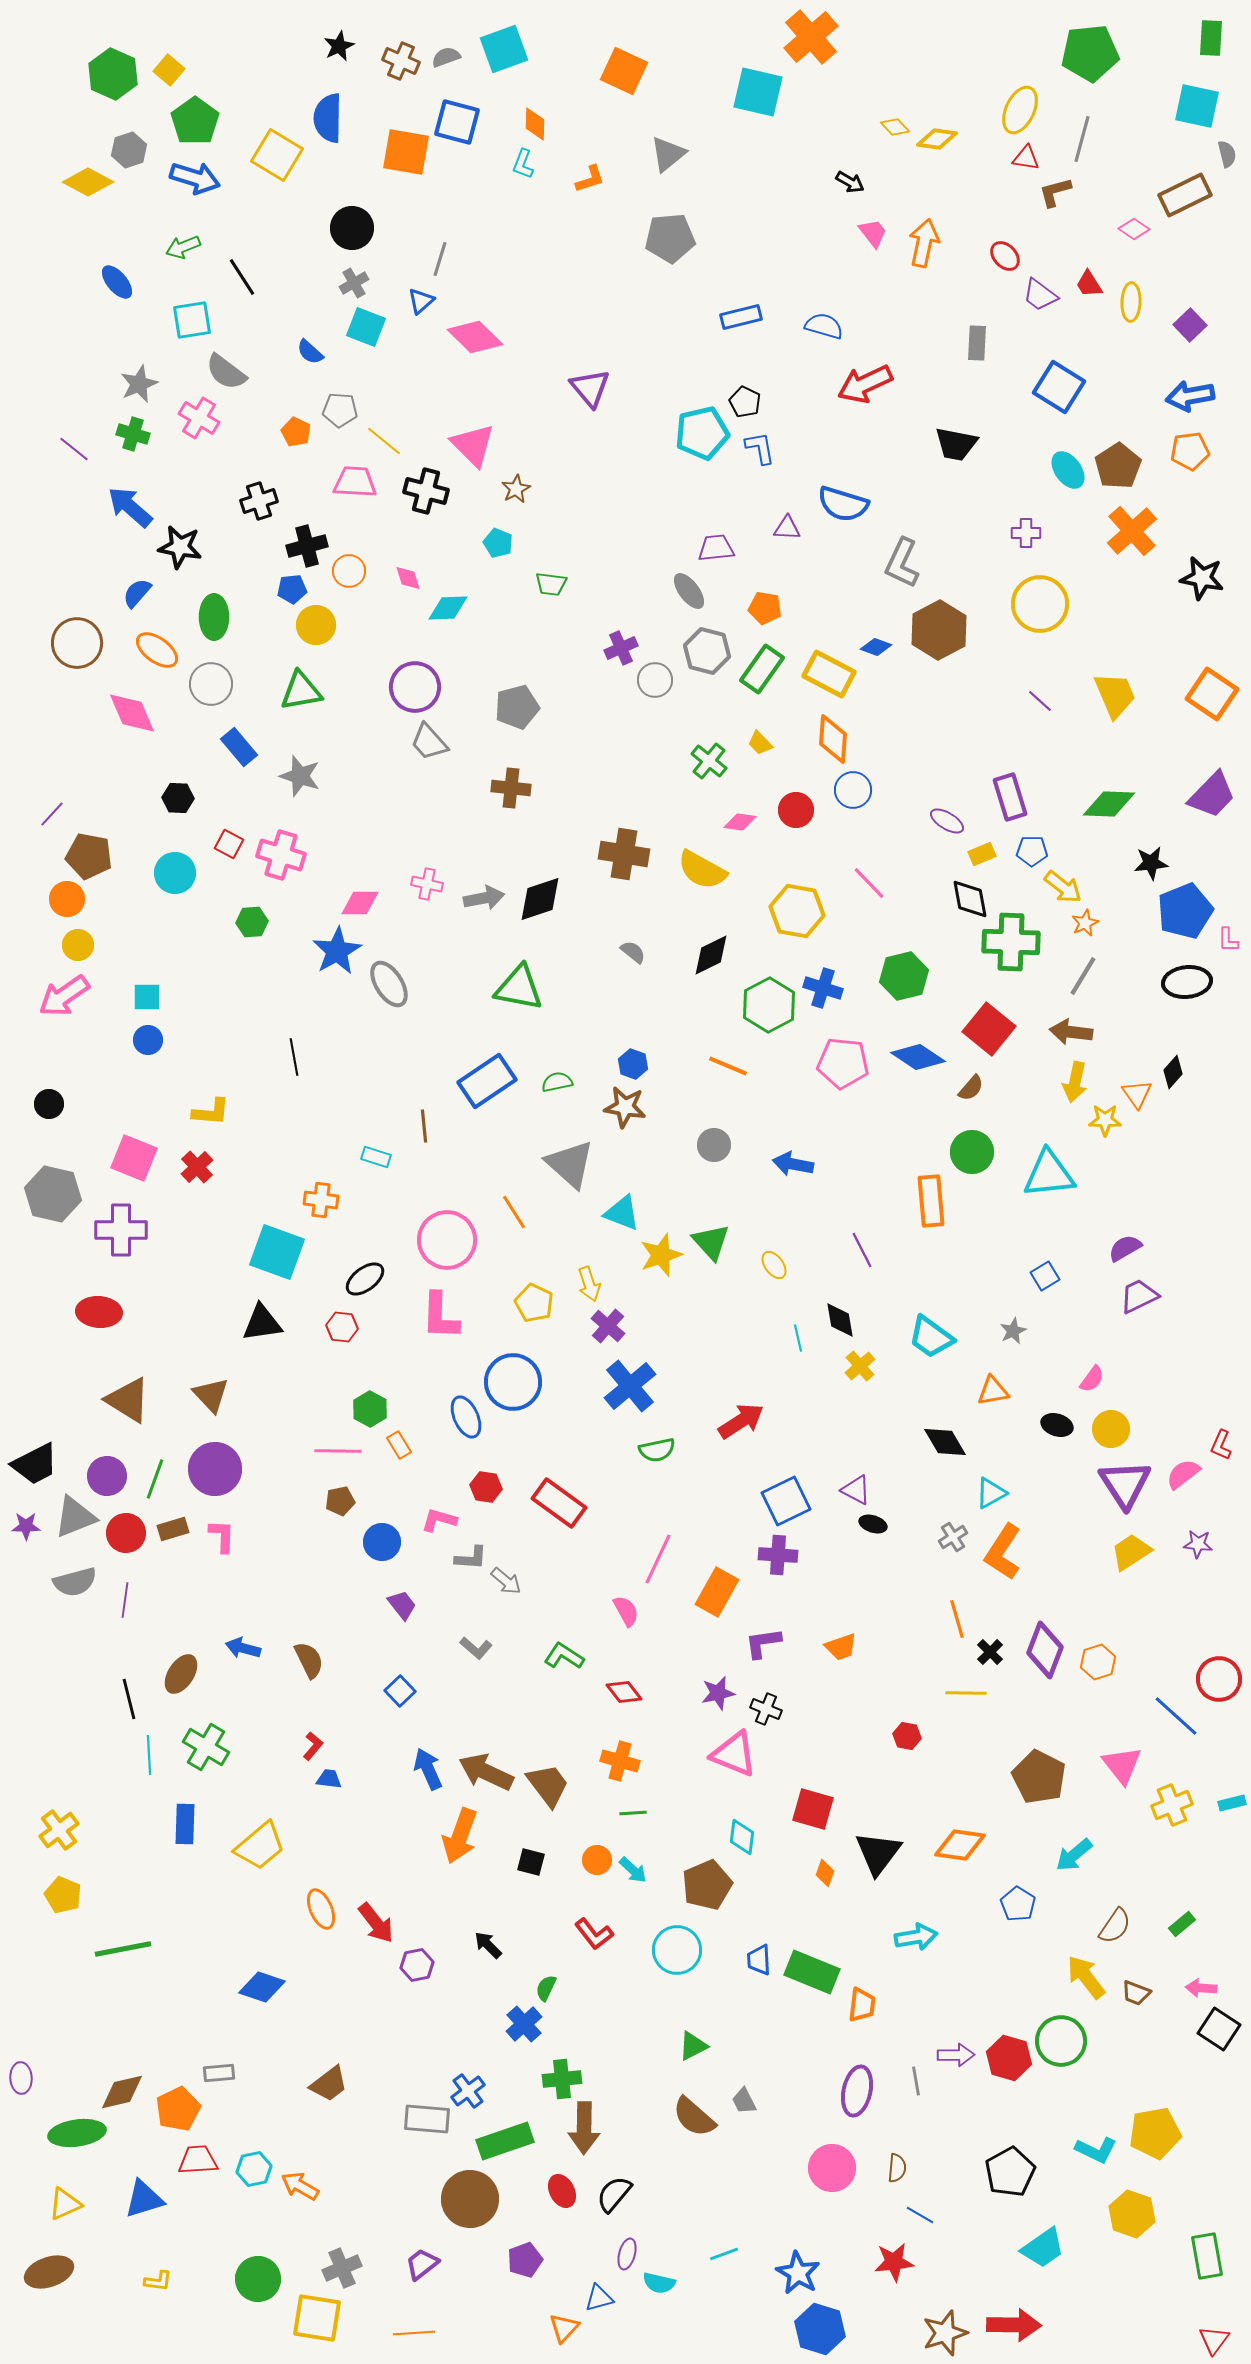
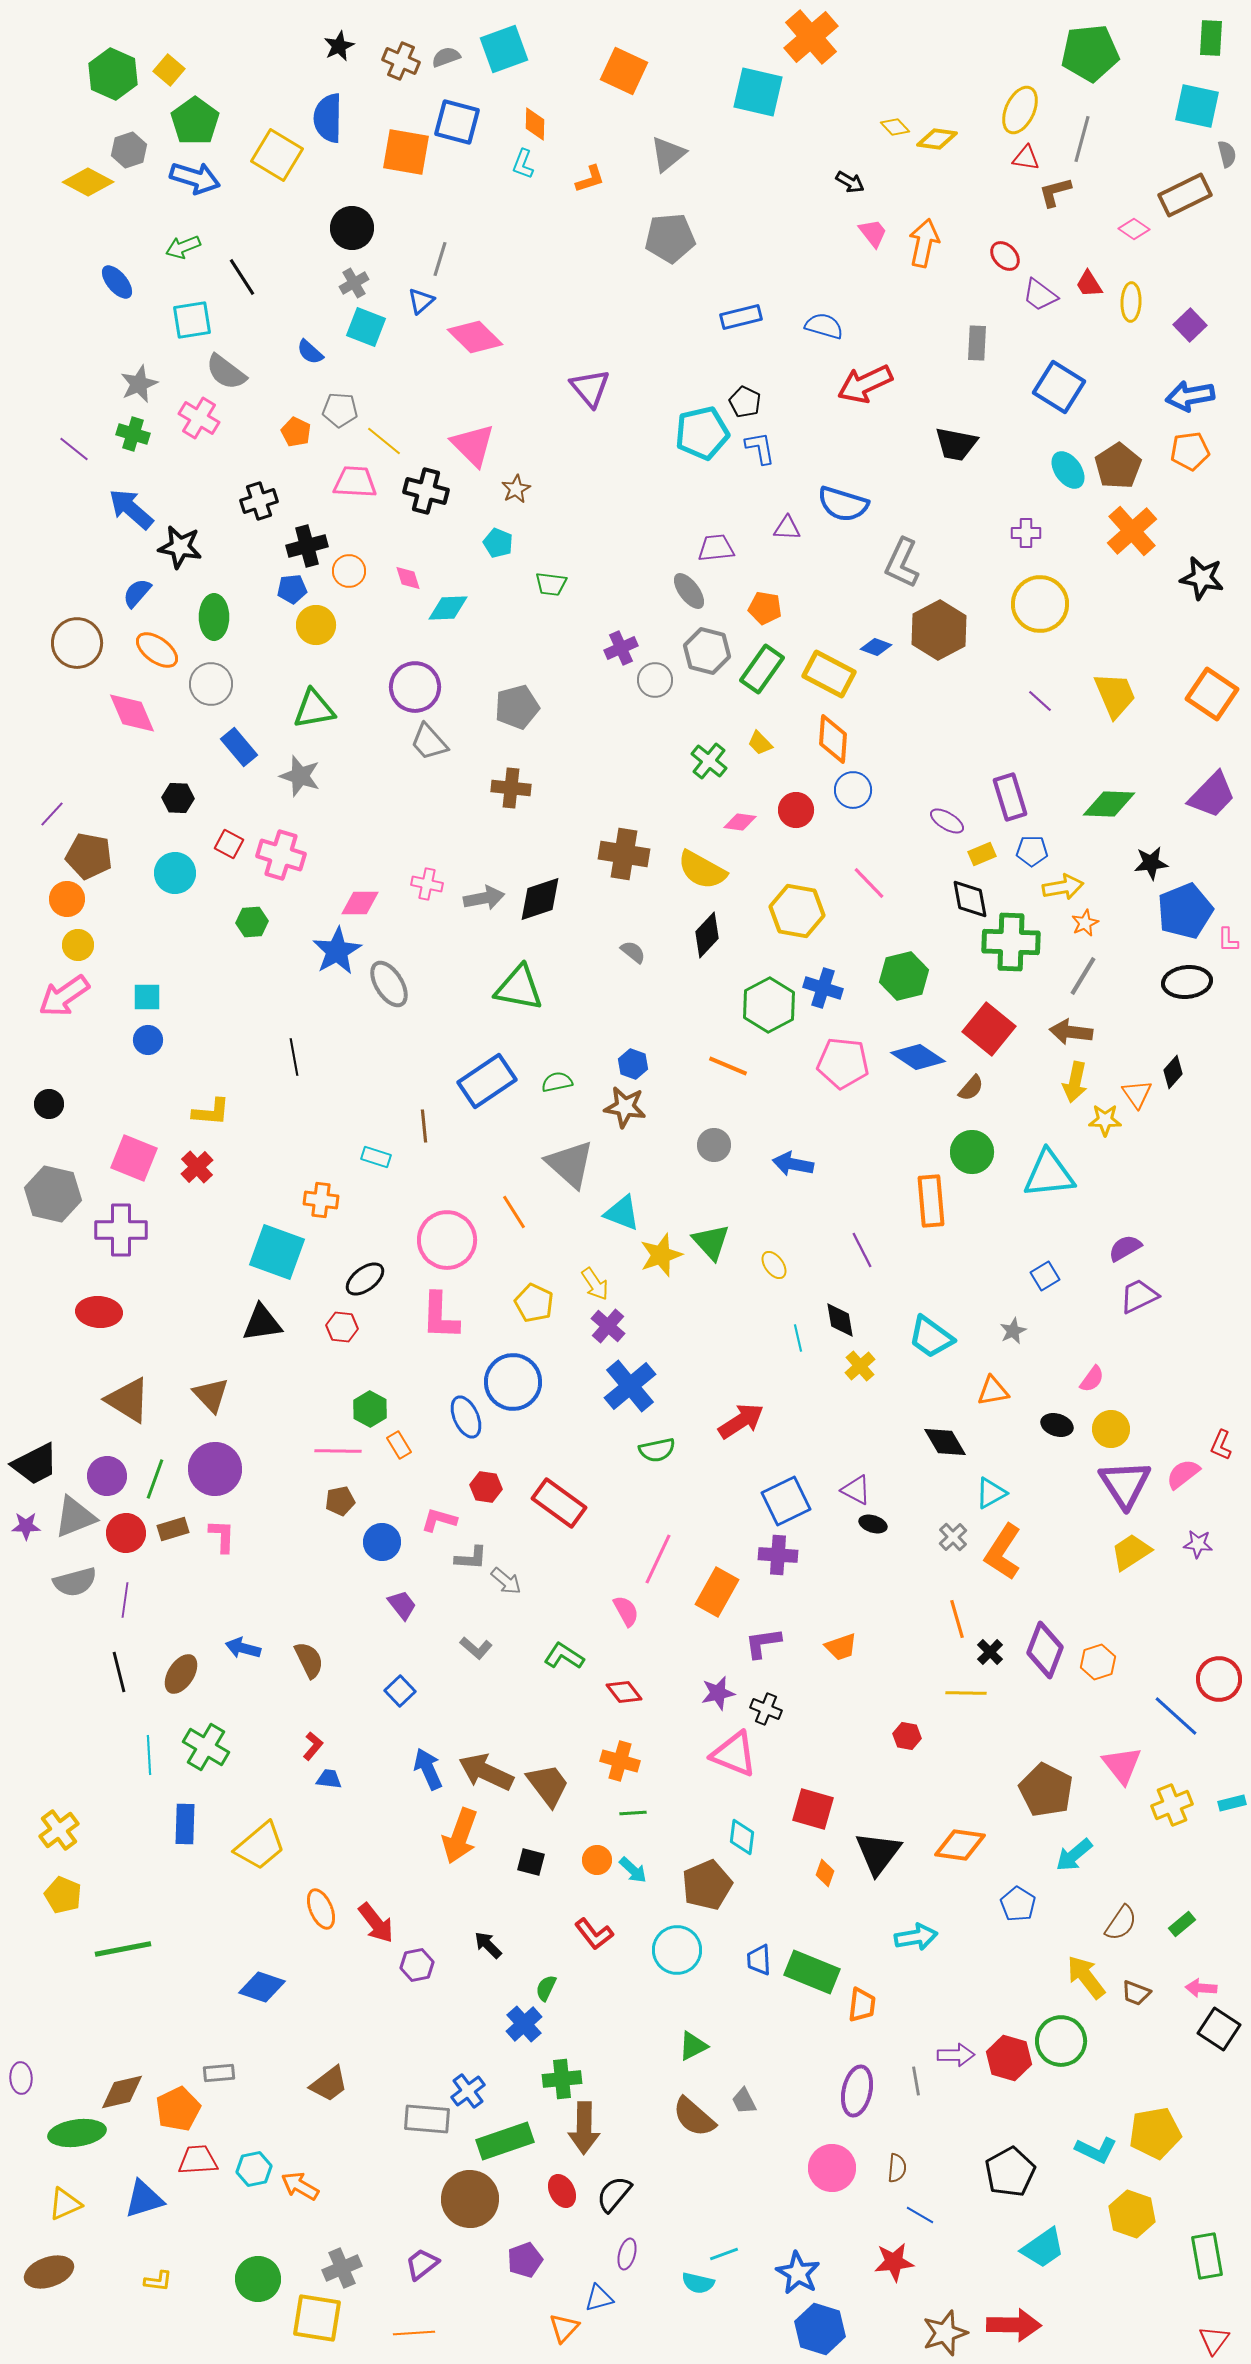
blue arrow at (130, 507): moved 1 px right, 2 px down
green triangle at (301, 691): moved 13 px right, 18 px down
yellow arrow at (1063, 887): rotated 48 degrees counterclockwise
black diamond at (711, 955): moved 4 px left, 20 px up; rotated 21 degrees counterclockwise
yellow arrow at (589, 1284): moved 6 px right; rotated 16 degrees counterclockwise
gray cross at (953, 1537): rotated 12 degrees counterclockwise
black line at (129, 1699): moved 10 px left, 27 px up
brown pentagon at (1039, 1777): moved 7 px right, 13 px down
brown semicircle at (1115, 1926): moved 6 px right, 3 px up
cyan semicircle at (659, 2283): moved 39 px right
